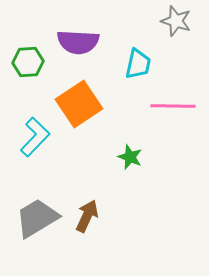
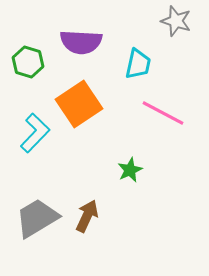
purple semicircle: moved 3 px right
green hexagon: rotated 20 degrees clockwise
pink line: moved 10 px left, 7 px down; rotated 27 degrees clockwise
cyan L-shape: moved 4 px up
green star: moved 13 px down; rotated 25 degrees clockwise
